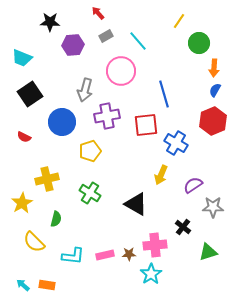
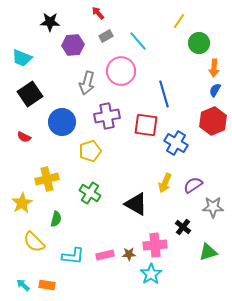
gray arrow: moved 2 px right, 7 px up
red square: rotated 15 degrees clockwise
yellow arrow: moved 4 px right, 8 px down
